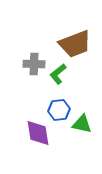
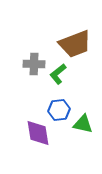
green triangle: moved 1 px right
